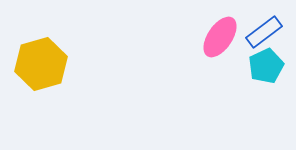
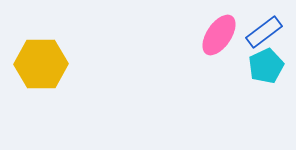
pink ellipse: moved 1 px left, 2 px up
yellow hexagon: rotated 15 degrees clockwise
